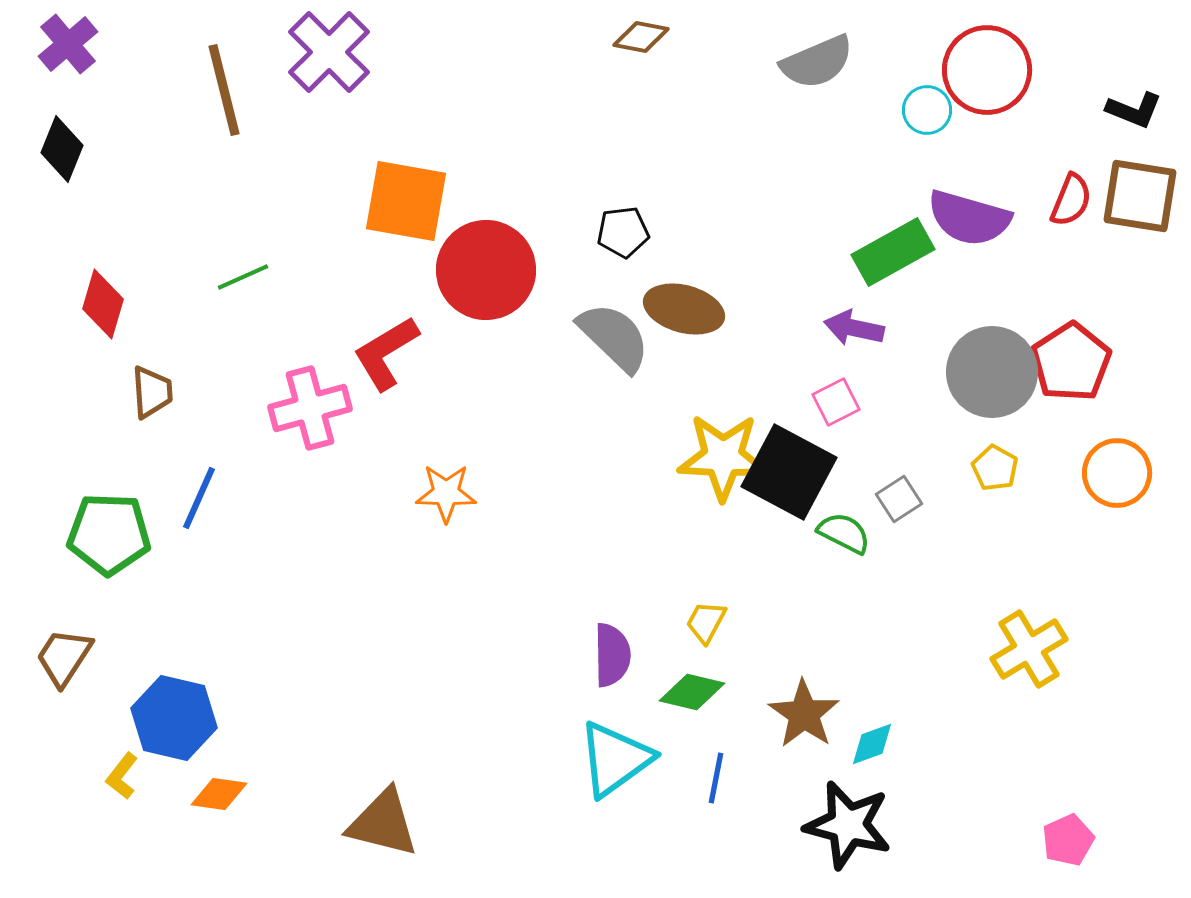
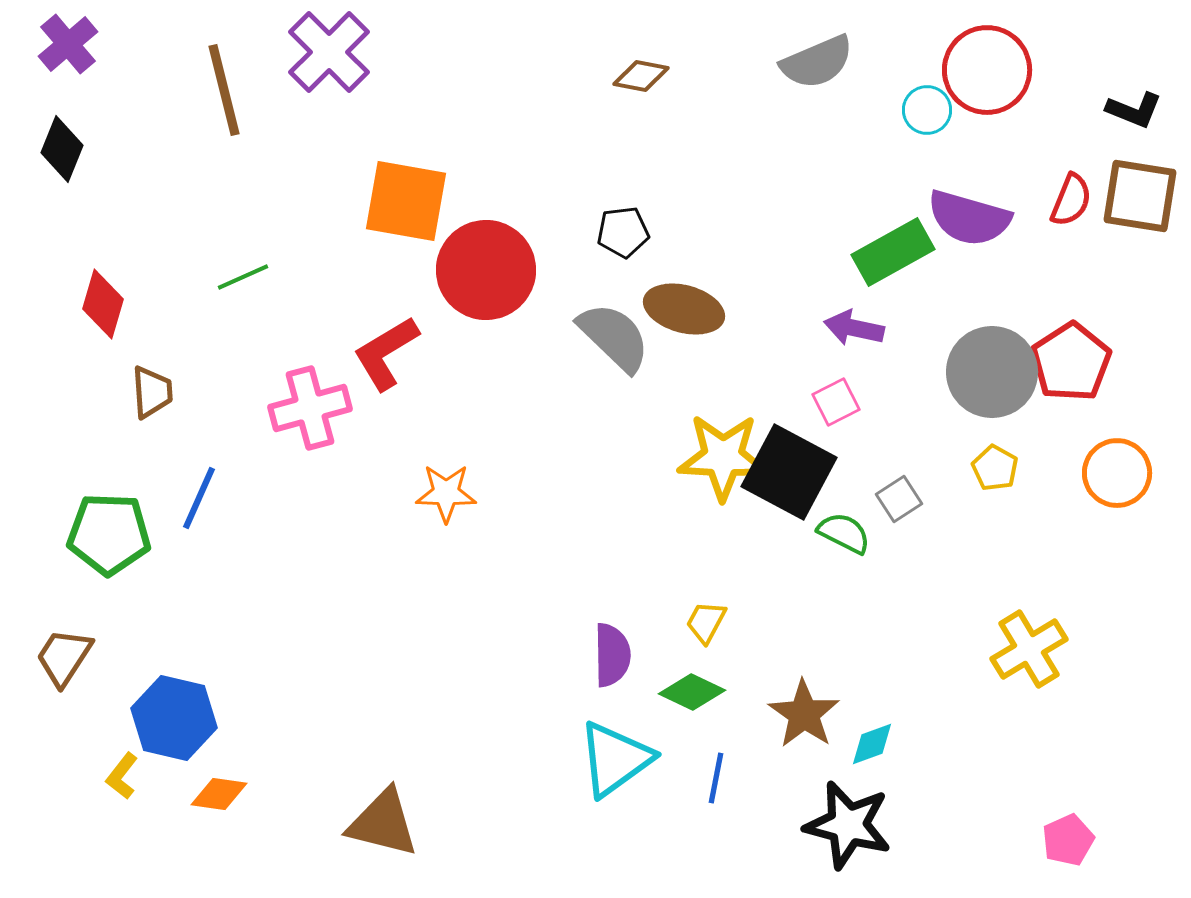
brown diamond at (641, 37): moved 39 px down
green diamond at (692, 692): rotated 12 degrees clockwise
